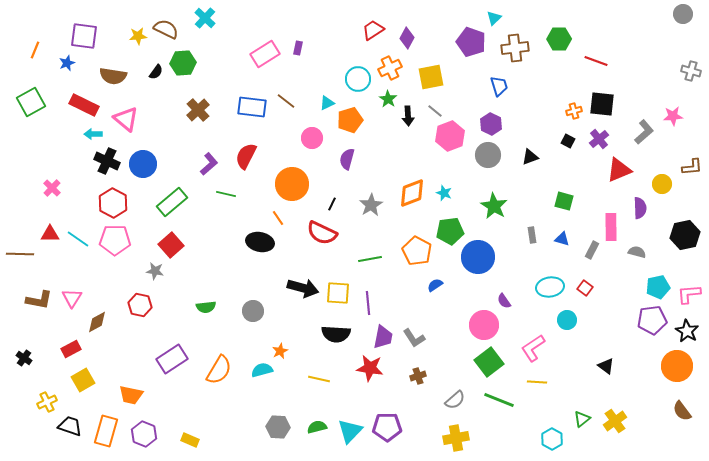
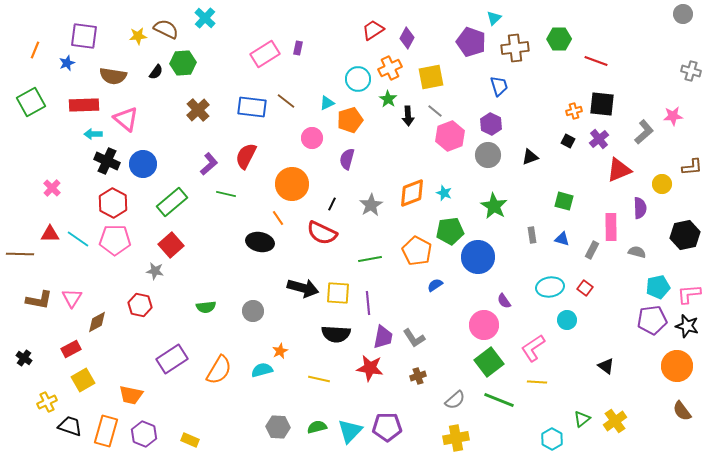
red rectangle at (84, 105): rotated 28 degrees counterclockwise
black star at (687, 331): moved 5 px up; rotated 15 degrees counterclockwise
